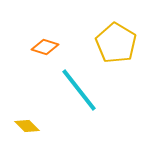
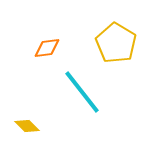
orange diamond: moved 2 px right, 1 px down; rotated 24 degrees counterclockwise
cyan line: moved 3 px right, 2 px down
